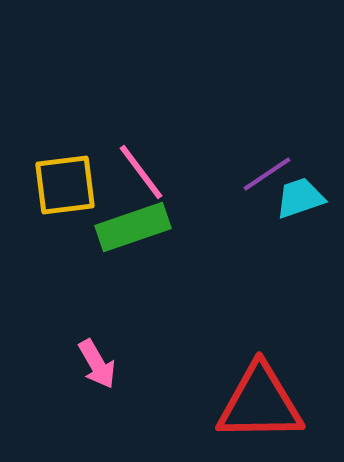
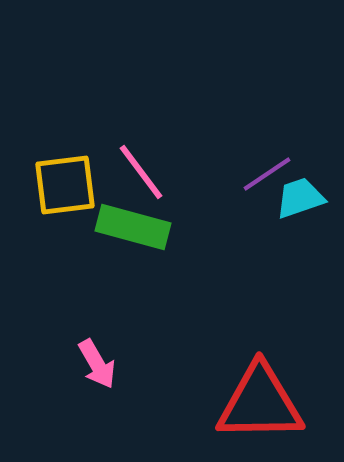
green rectangle: rotated 34 degrees clockwise
